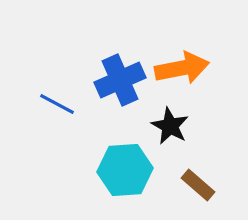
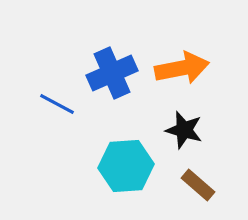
blue cross: moved 8 px left, 7 px up
black star: moved 14 px right, 4 px down; rotated 12 degrees counterclockwise
cyan hexagon: moved 1 px right, 4 px up
